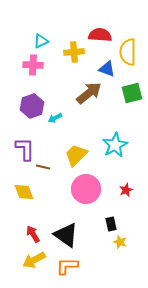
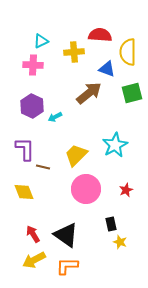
purple hexagon: rotated 15 degrees counterclockwise
cyan arrow: moved 1 px up
